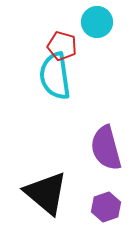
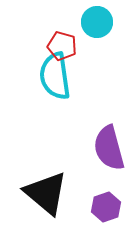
purple semicircle: moved 3 px right
